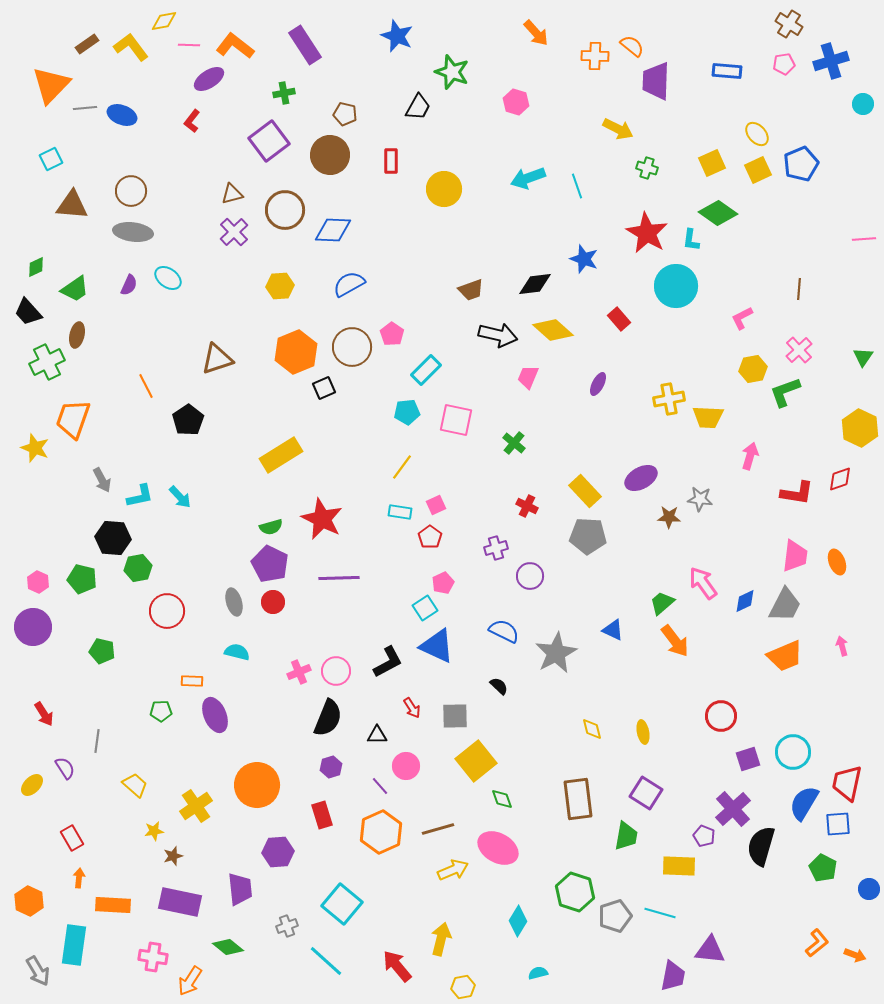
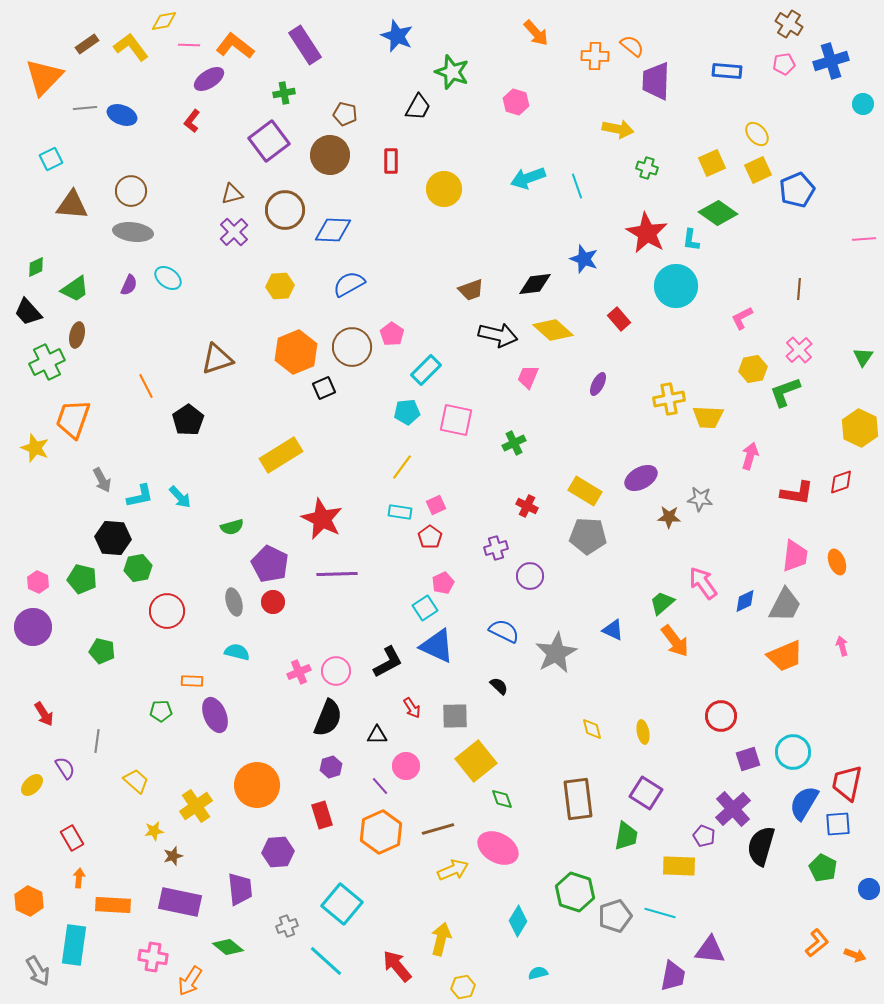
orange triangle at (51, 85): moved 7 px left, 8 px up
yellow arrow at (618, 129): rotated 16 degrees counterclockwise
blue pentagon at (801, 164): moved 4 px left, 26 px down
green cross at (514, 443): rotated 25 degrees clockwise
red diamond at (840, 479): moved 1 px right, 3 px down
yellow rectangle at (585, 491): rotated 16 degrees counterclockwise
green semicircle at (271, 527): moved 39 px left
purple line at (339, 578): moved 2 px left, 4 px up
yellow trapezoid at (135, 785): moved 1 px right, 4 px up
